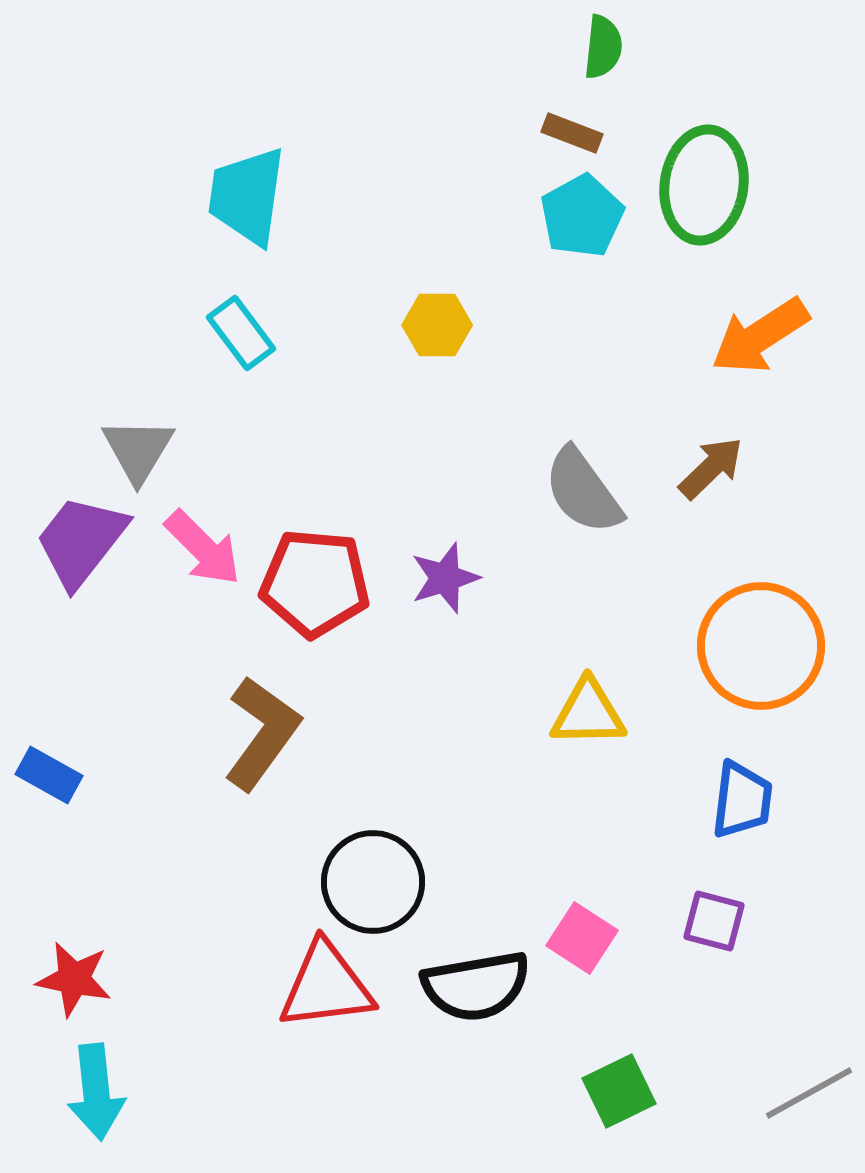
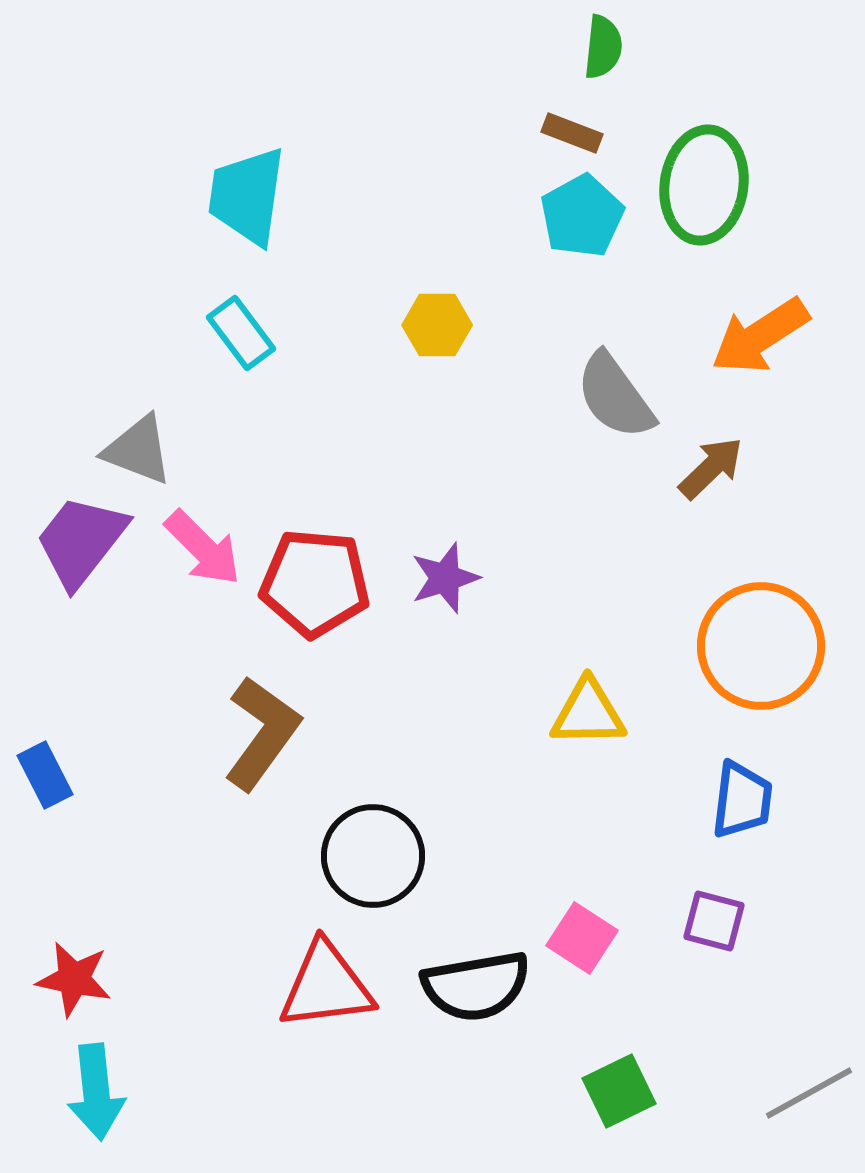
gray triangle: rotated 40 degrees counterclockwise
gray semicircle: moved 32 px right, 95 px up
blue rectangle: moved 4 px left; rotated 34 degrees clockwise
black circle: moved 26 px up
